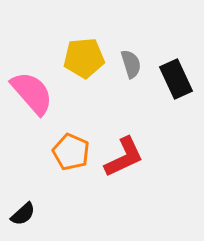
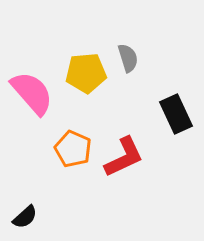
yellow pentagon: moved 2 px right, 15 px down
gray semicircle: moved 3 px left, 6 px up
black rectangle: moved 35 px down
orange pentagon: moved 2 px right, 3 px up
black semicircle: moved 2 px right, 3 px down
